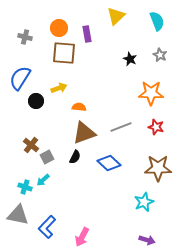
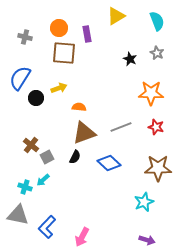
yellow triangle: rotated 12 degrees clockwise
gray star: moved 3 px left, 2 px up
black circle: moved 3 px up
